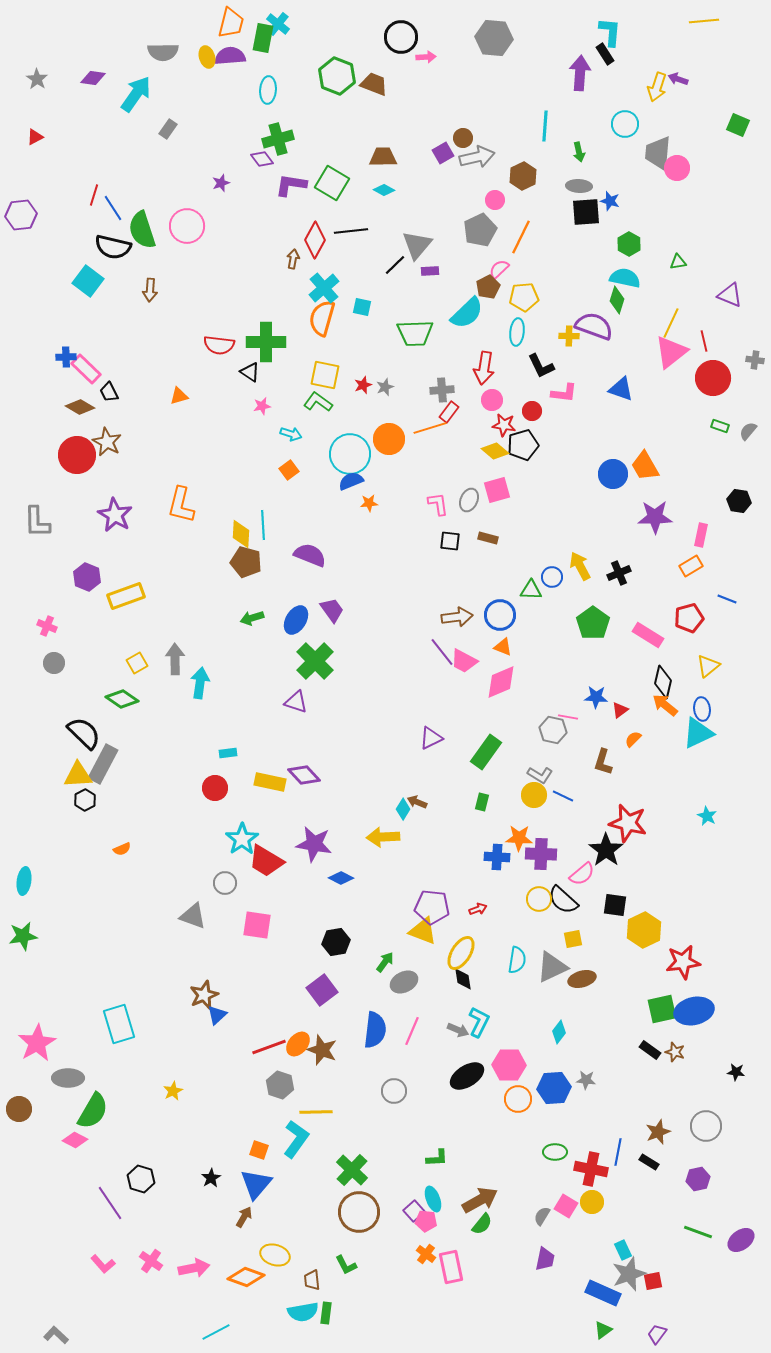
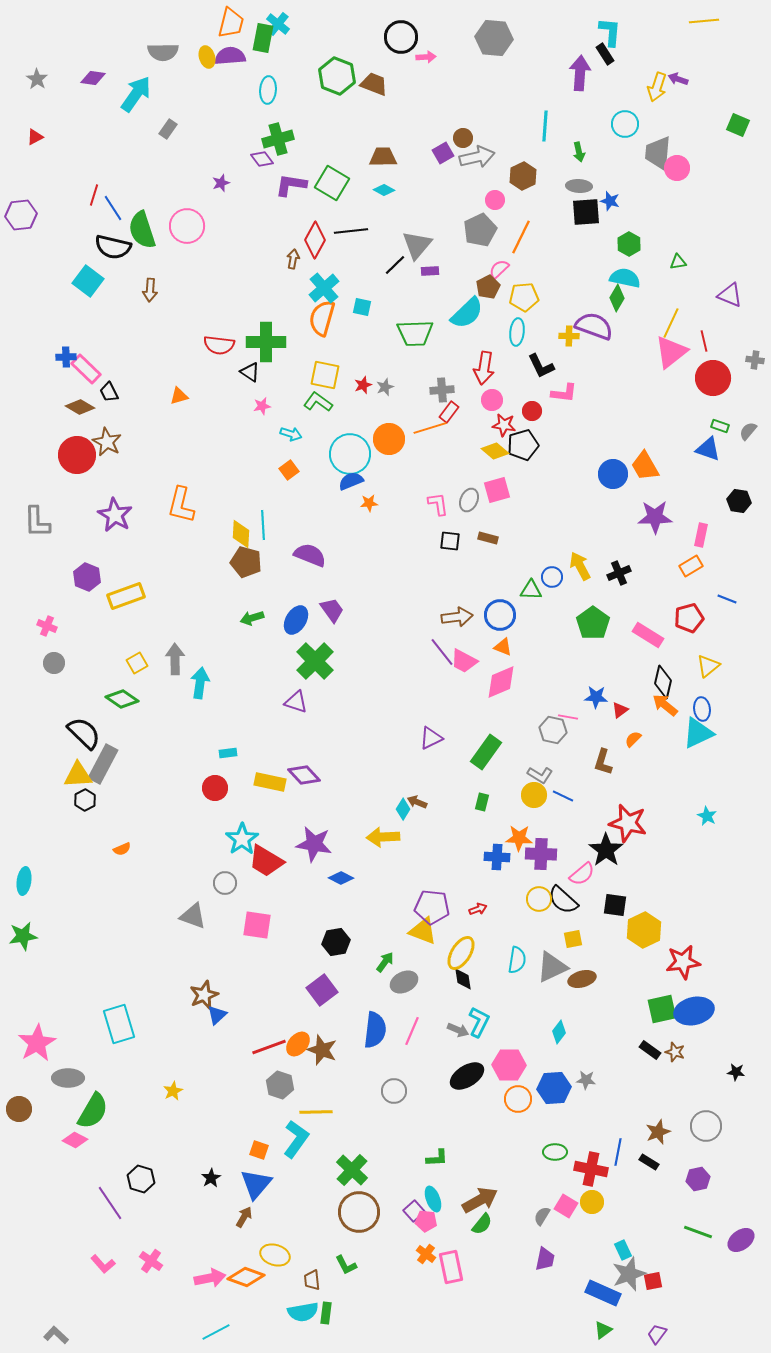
green diamond at (617, 300): moved 2 px up; rotated 12 degrees clockwise
blue triangle at (621, 389): moved 87 px right, 60 px down
pink arrow at (194, 1268): moved 16 px right, 10 px down
